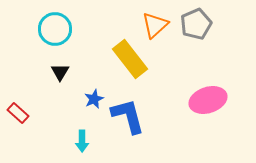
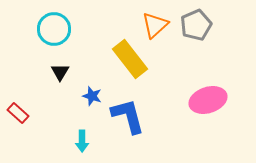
gray pentagon: moved 1 px down
cyan circle: moved 1 px left
blue star: moved 2 px left, 3 px up; rotated 30 degrees counterclockwise
